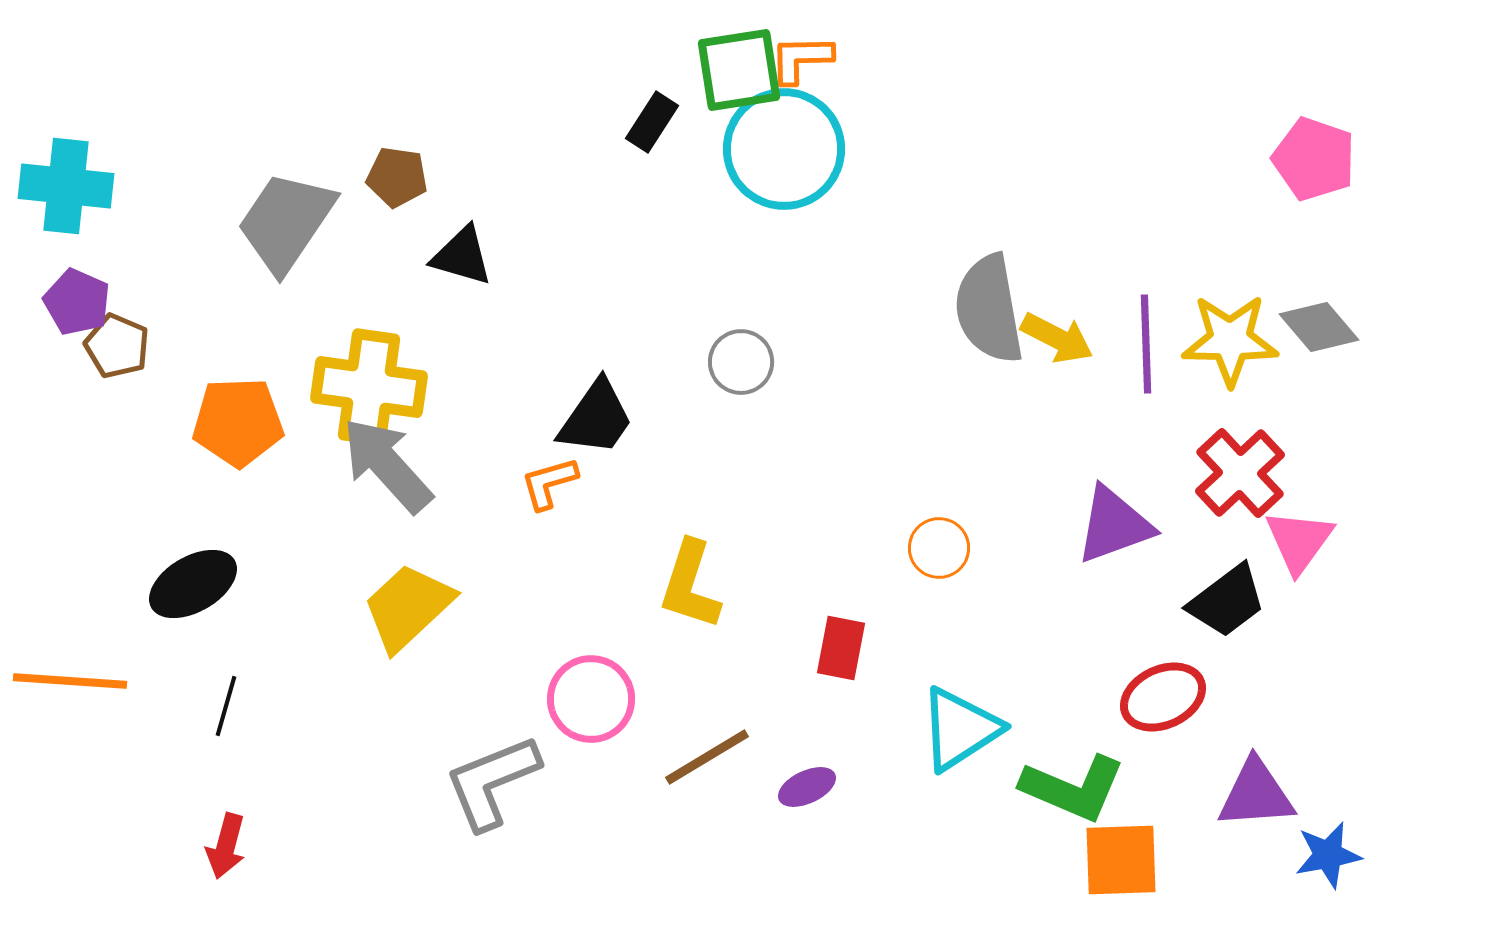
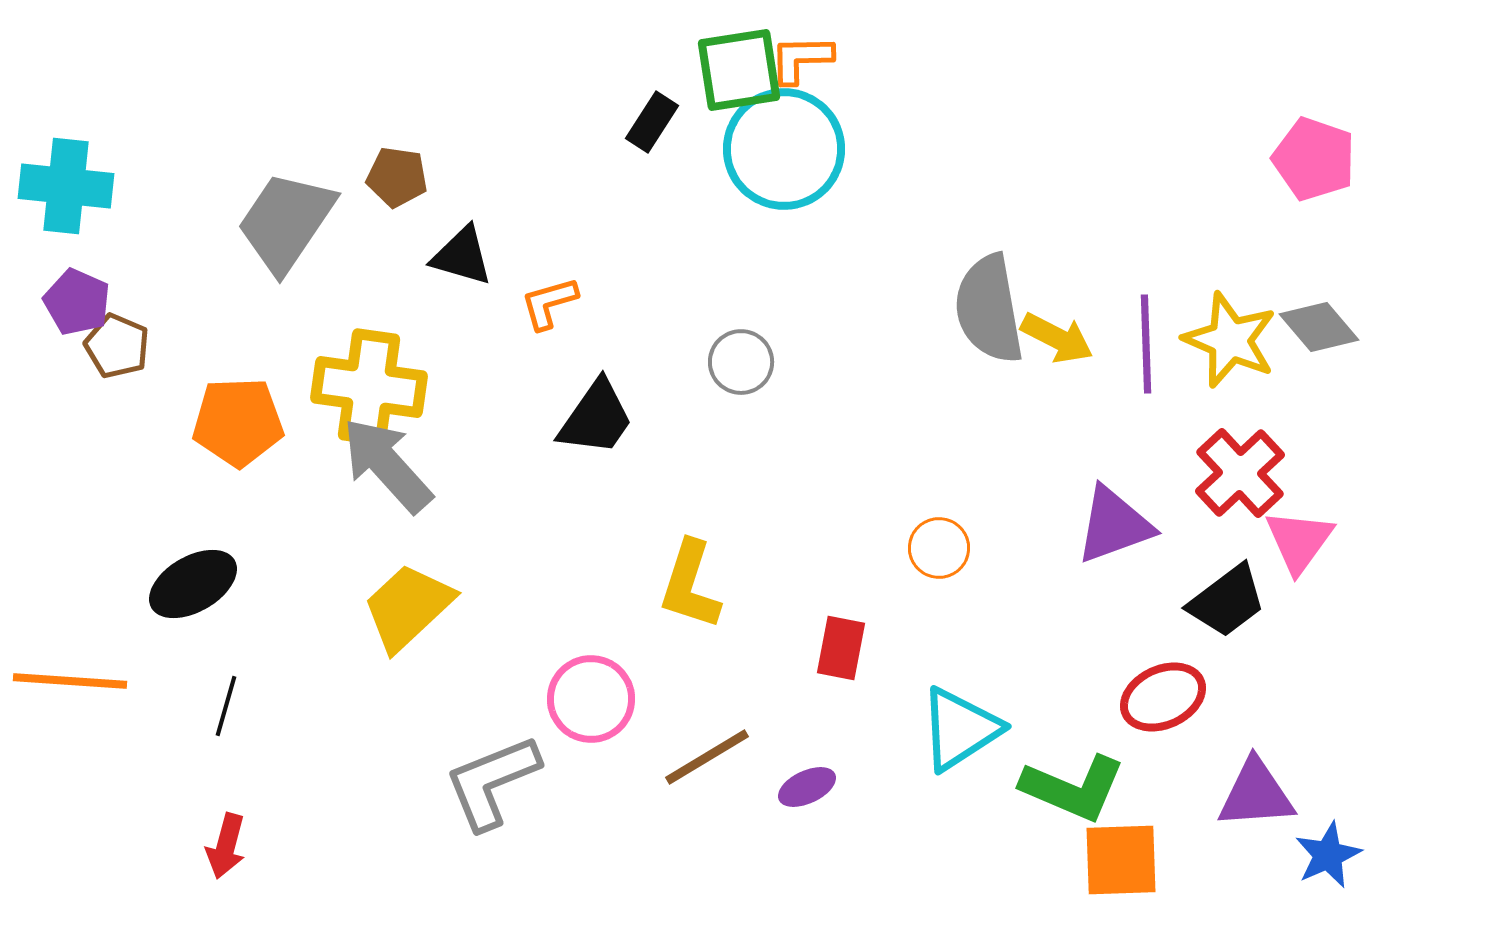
yellow star at (1230, 340): rotated 22 degrees clockwise
orange L-shape at (549, 483): moved 180 px up
blue star at (1328, 855): rotated 14 degrees counterclockwise
